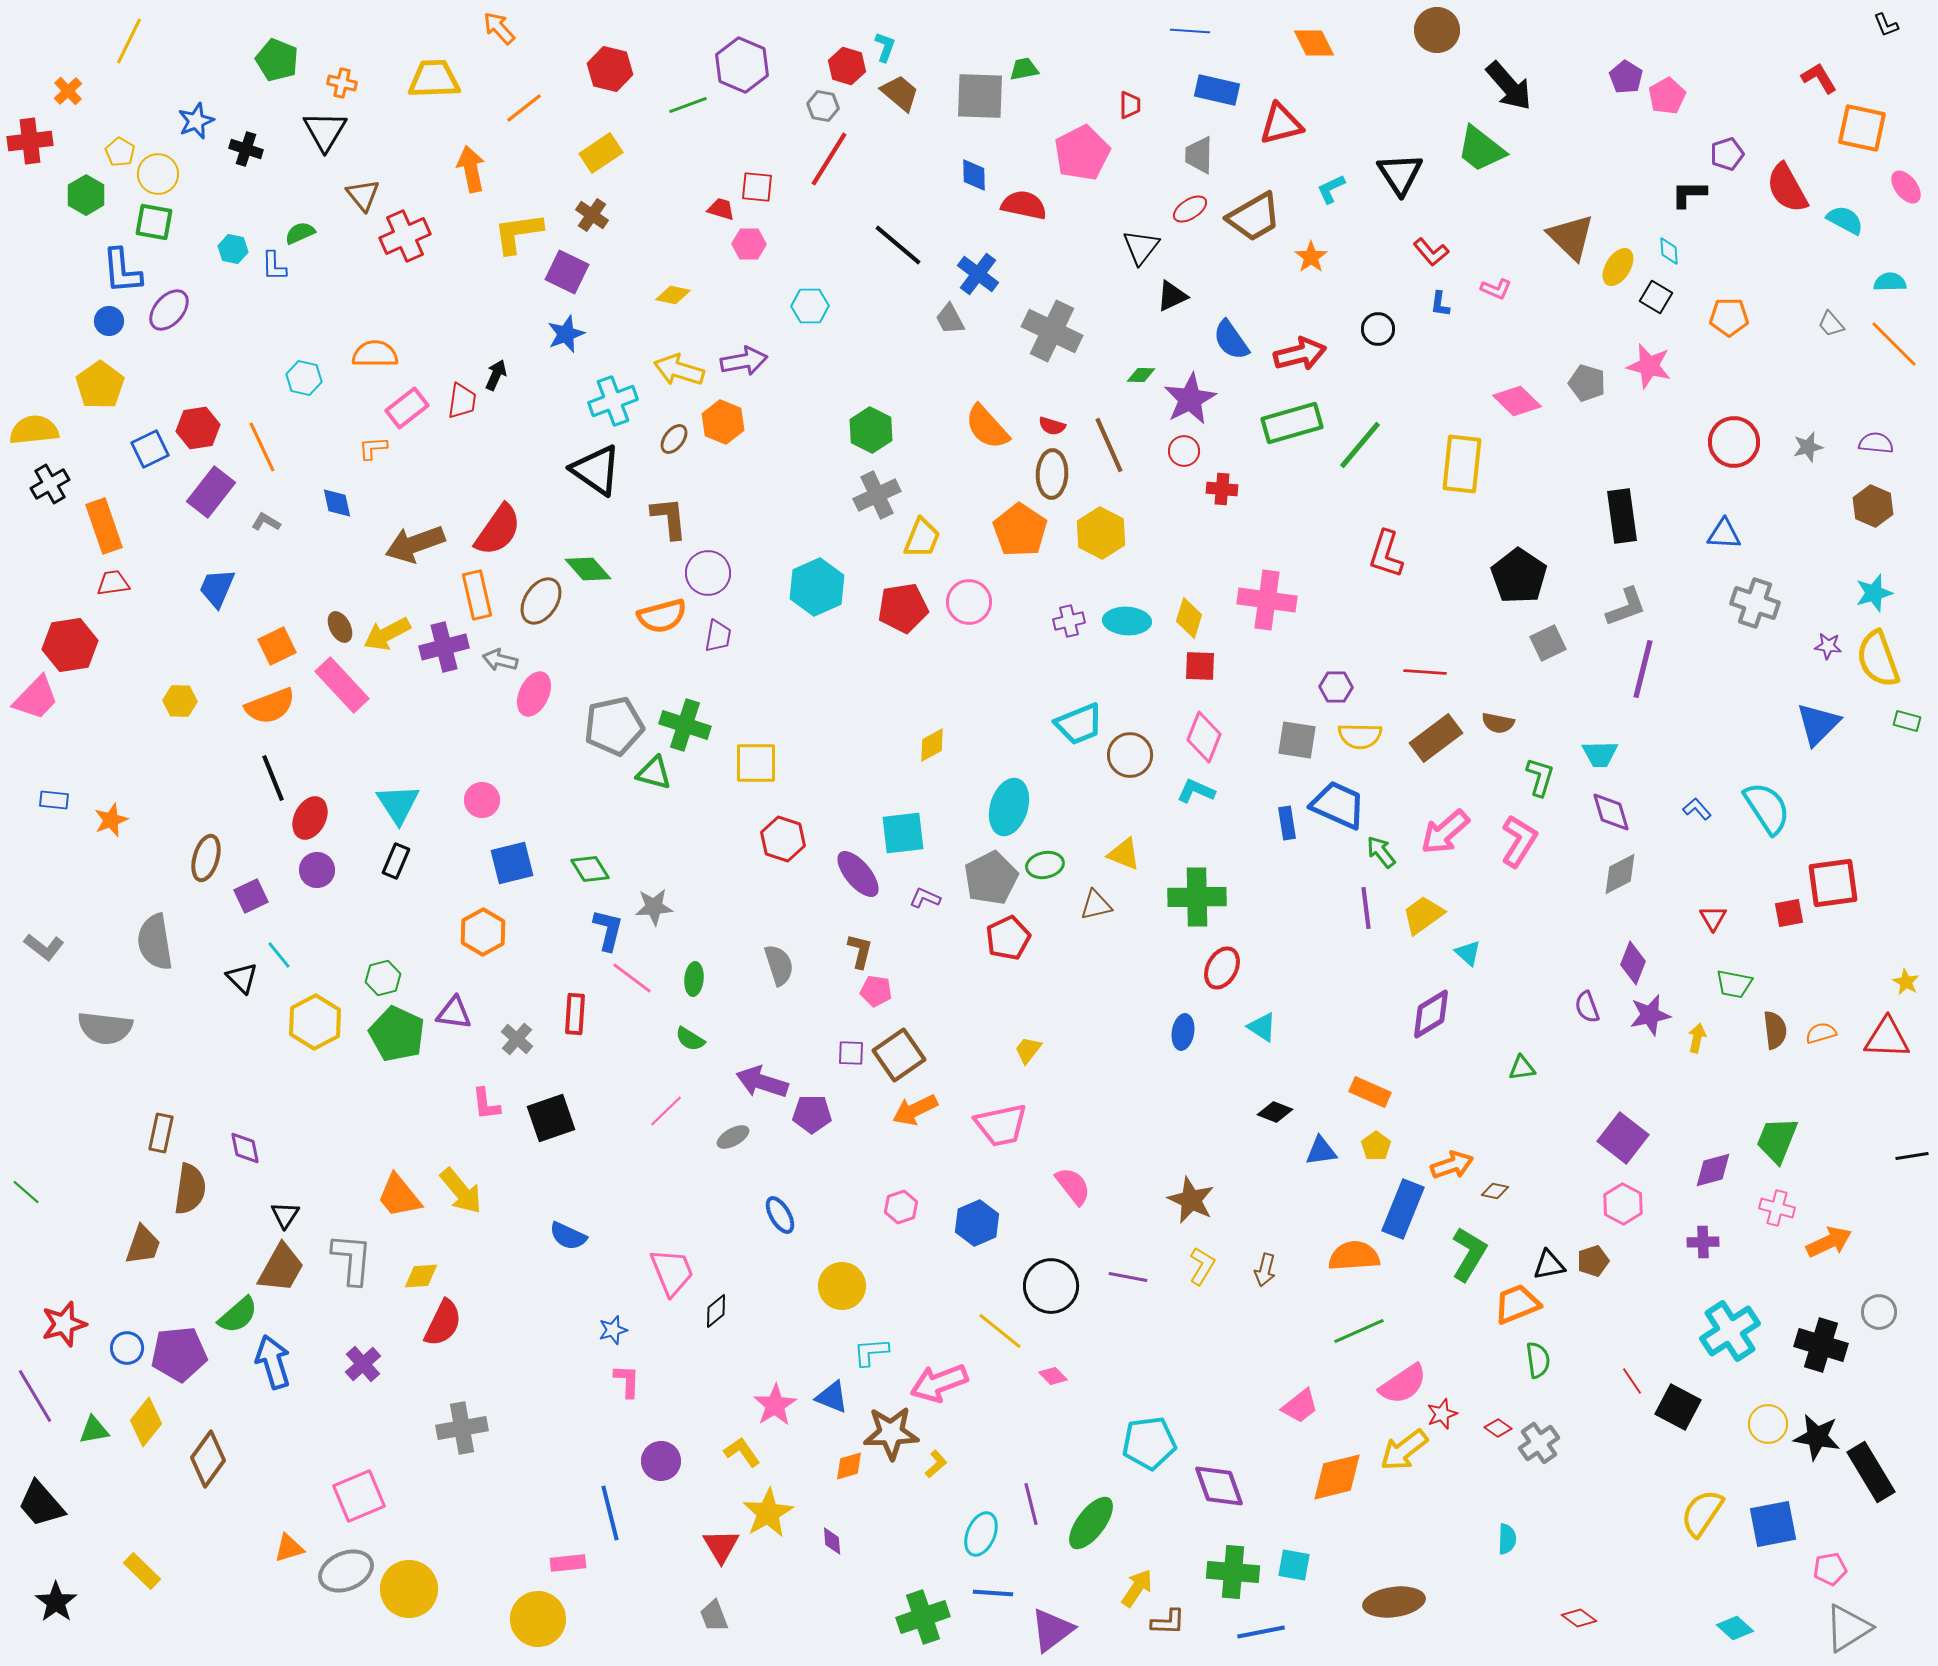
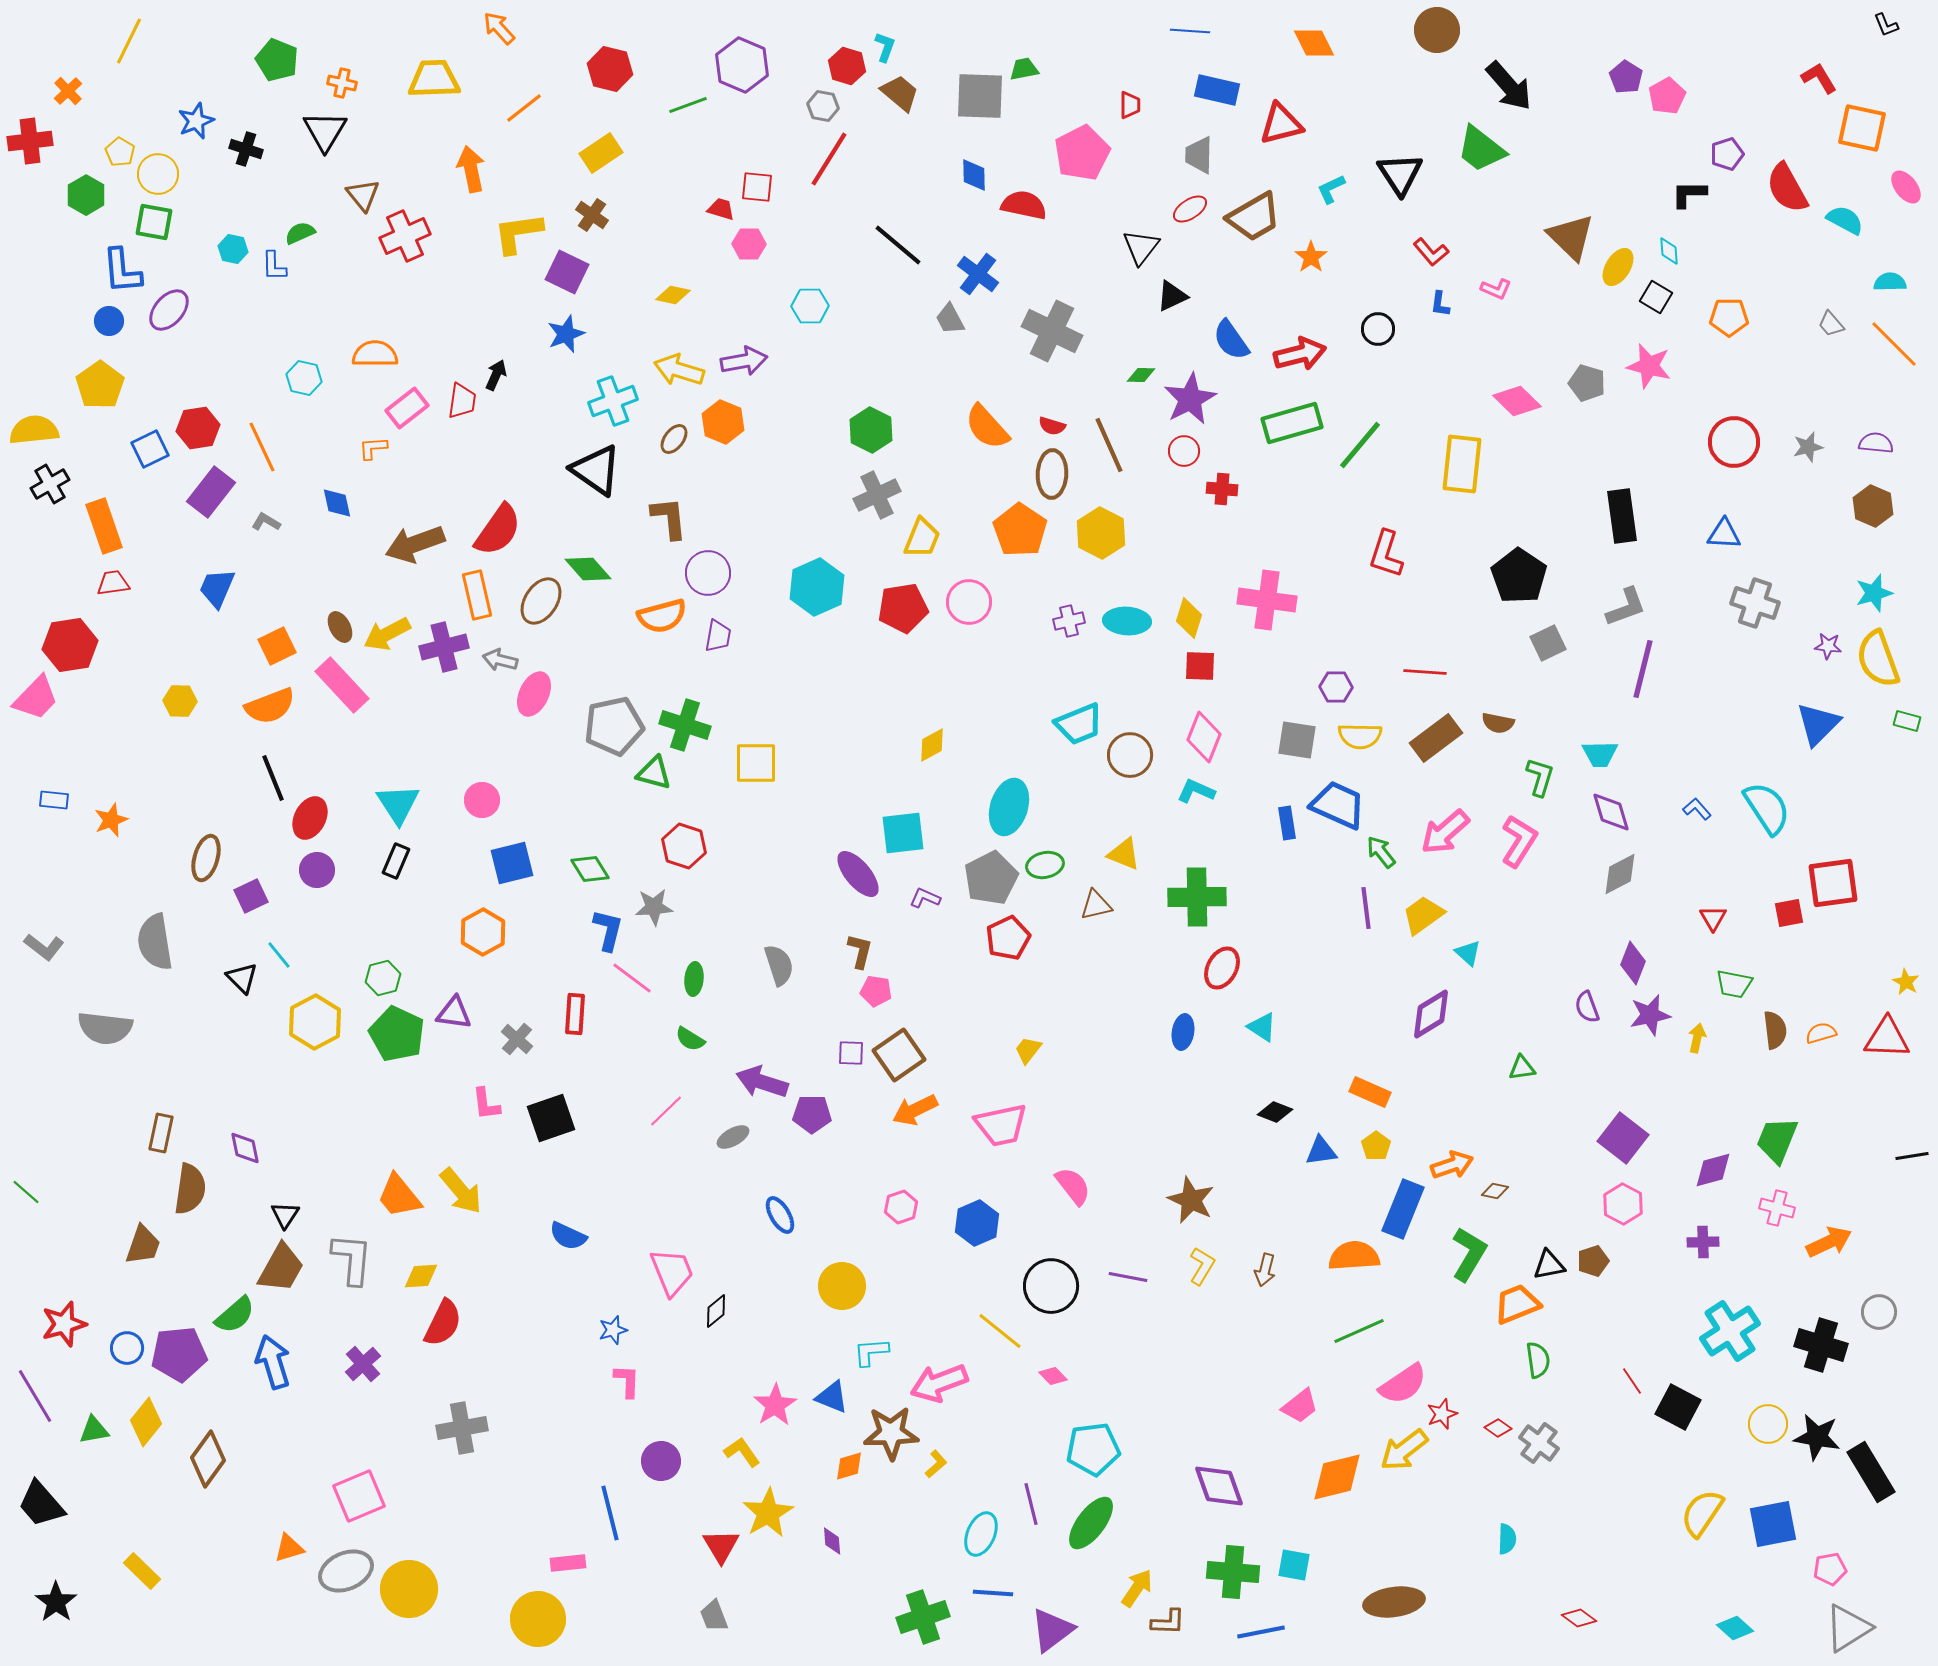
red hexagon at (783, 839): moved 99 px left, 7 px down
green semicircle at (238, 1315): moved 3 px left
cyan pentagon at (1149, 1443): moved 56 px left, 6 px down
gray cross at (1539, 1443): rotated 18 degrees counterclockwise
